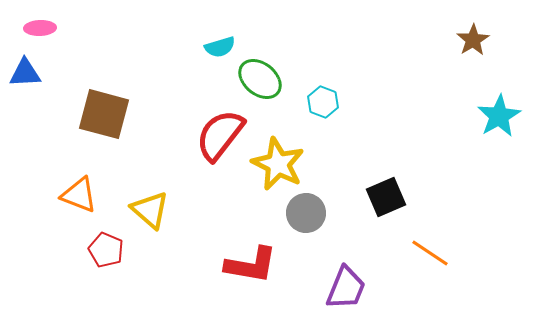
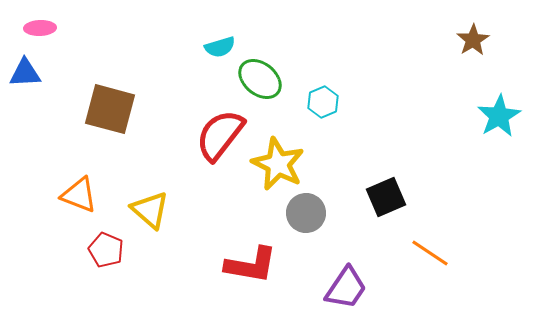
cyan hexagon: rotated 16 degrees clockwise
brown square: moved 6 px right, 5 px up
purple trapezoid: rotated 12 degrees clockwise
